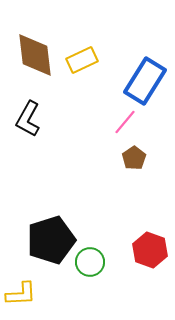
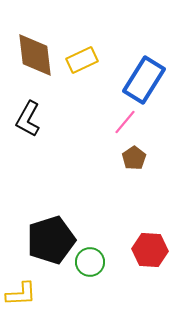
blue rectangle: moved 1 px left, 1 px up
red hexagon: rotated 16 degrees counterclockwise
